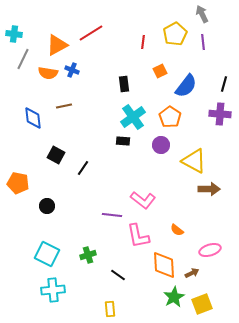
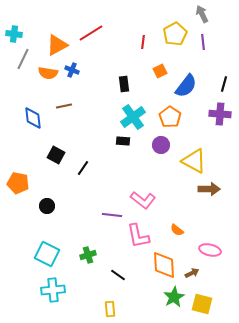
pink ellipse at (210, 250): rotated 30 degrees clockwise
yellow square at (202, 304): rotated 35 degrees clockwise
